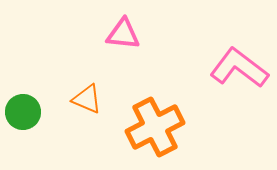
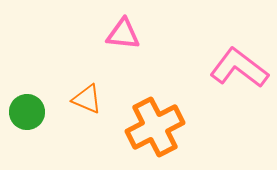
green circle: moved 4 px right
